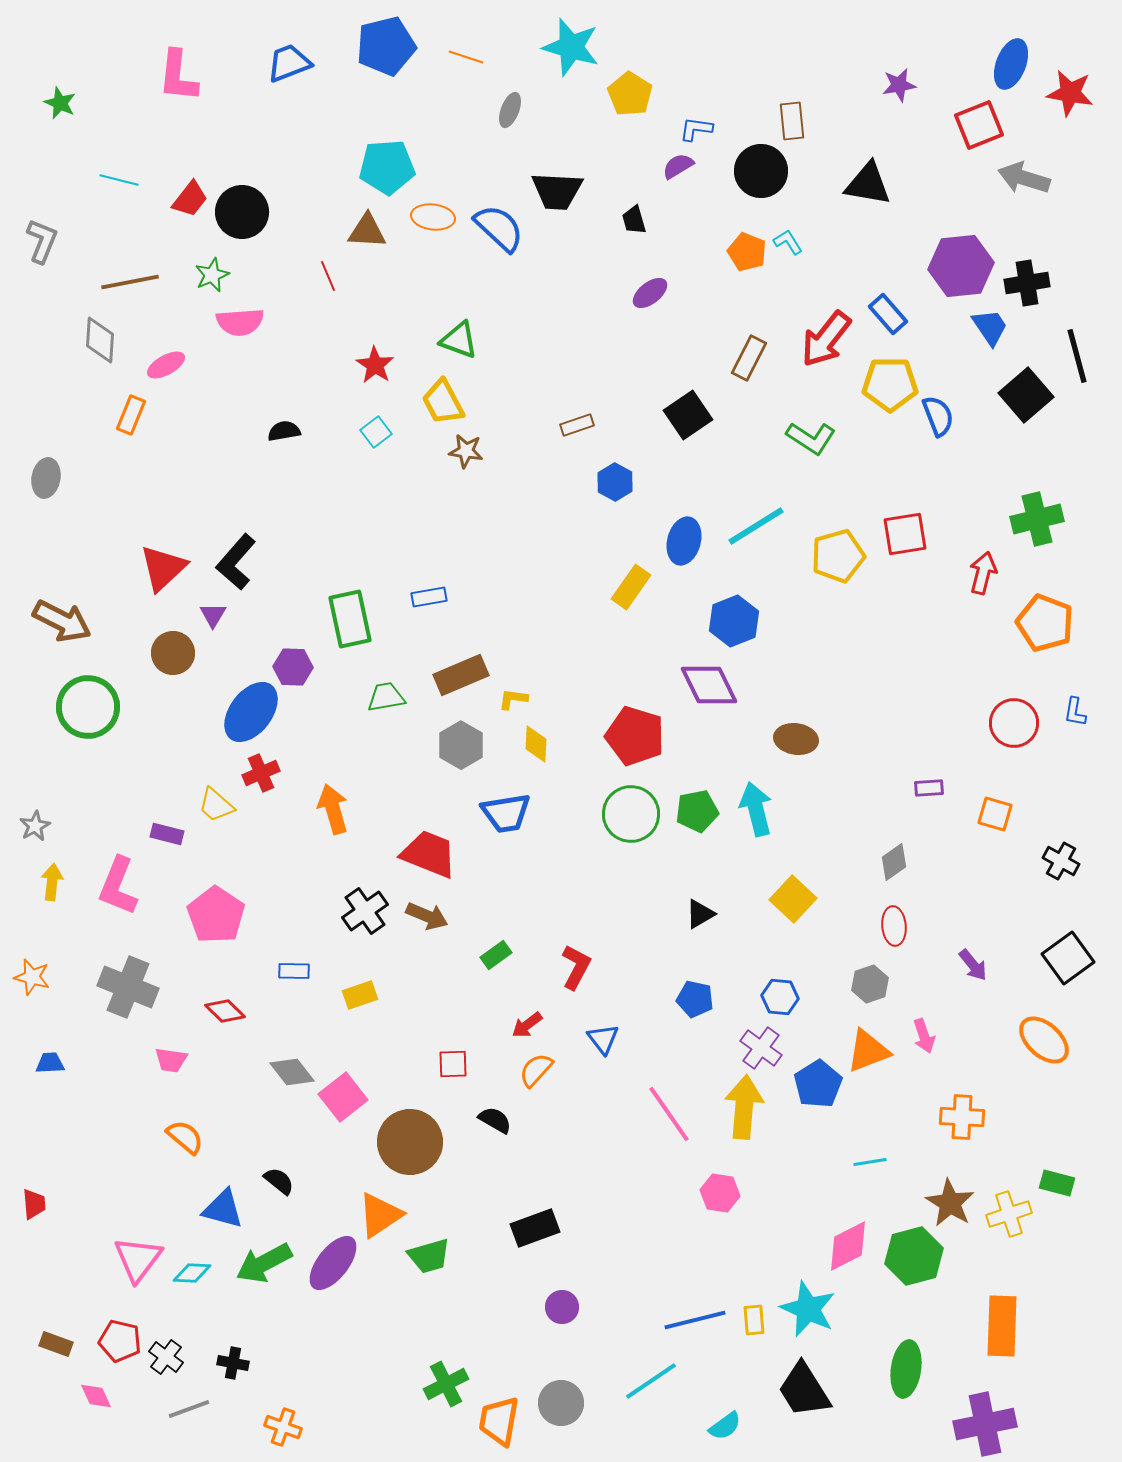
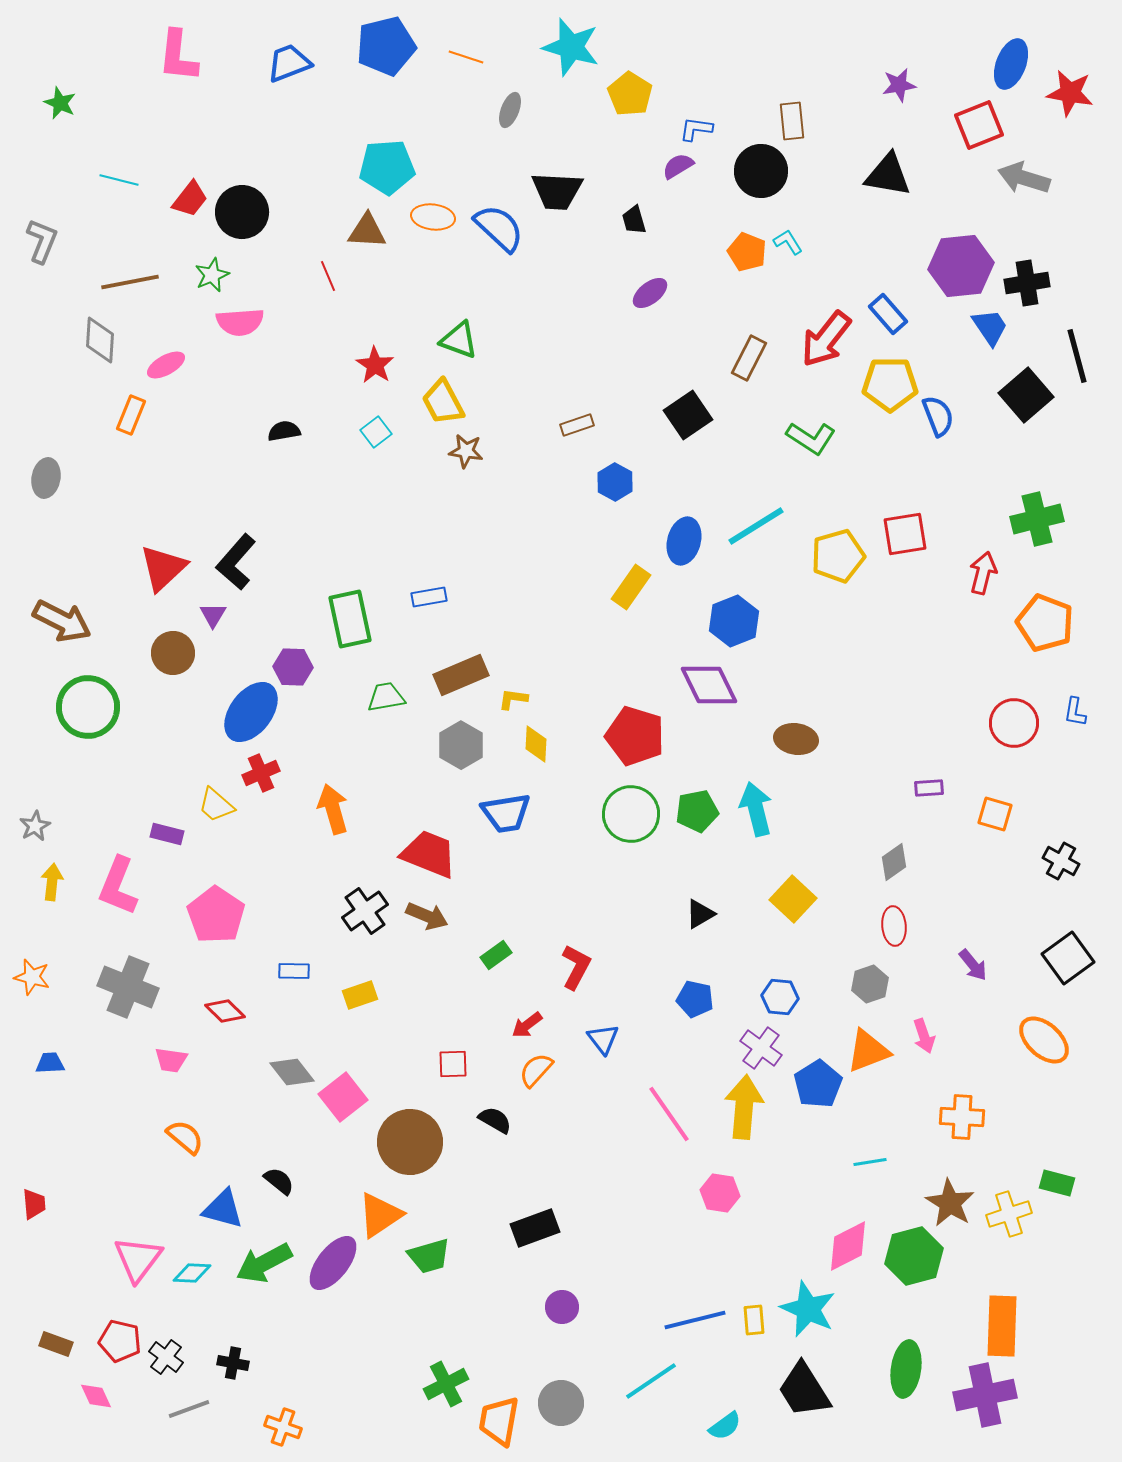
pink L-shape at (178, 76): moved 20 px up
black triangle at (868, 184): moved 20 px right, 9 px up
purple cross at (985, 1424): moved 29 px up
